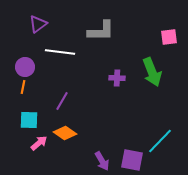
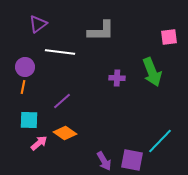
purple line: rotated 18 degrees clockwise
purple arrow: moved 2 px right
